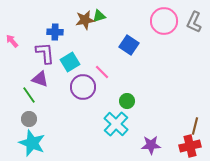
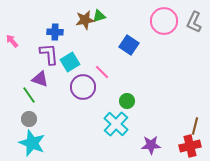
purple L-shape: moved 4 px right, 1 px down
